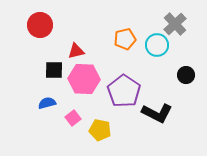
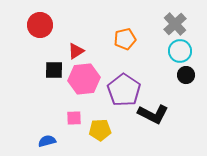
cyan circle: moved 23 px right, 6 px down
red triangle: rotated 18 degrees counterclockwise
pink hexagon: rotated 8 degrees counterclockwise
purple pentagon: moved 1 px up
blue semicircle: moved 38 px down
black L-shape: moved 4 px left, 1 px down
pink square: moved 1 px right; rotated 35 degrees clockwise
yellow pentagon: rotated 15 degrees counterclockwise
